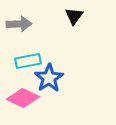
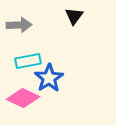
gray arrow: moved 1 px down
